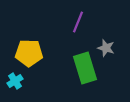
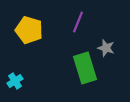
yellow pentagon: moved 23 px up; rotated 16 degrees clockwise
